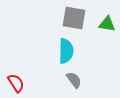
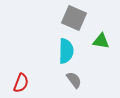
gray square: rotated 15 degrees clockwise
green triangle: moved 6 px left, 17 px down
red semicircle: moved 5 px right; rotated 54 degrees clockwise
